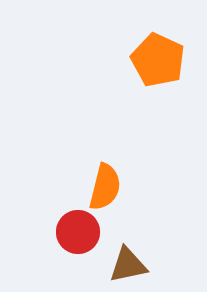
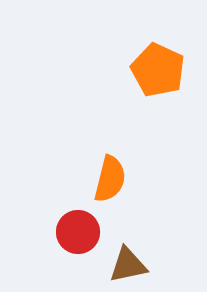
orange pentagon: moved 10 px down
orange semicircle: moved 5 px right, 8 px up
